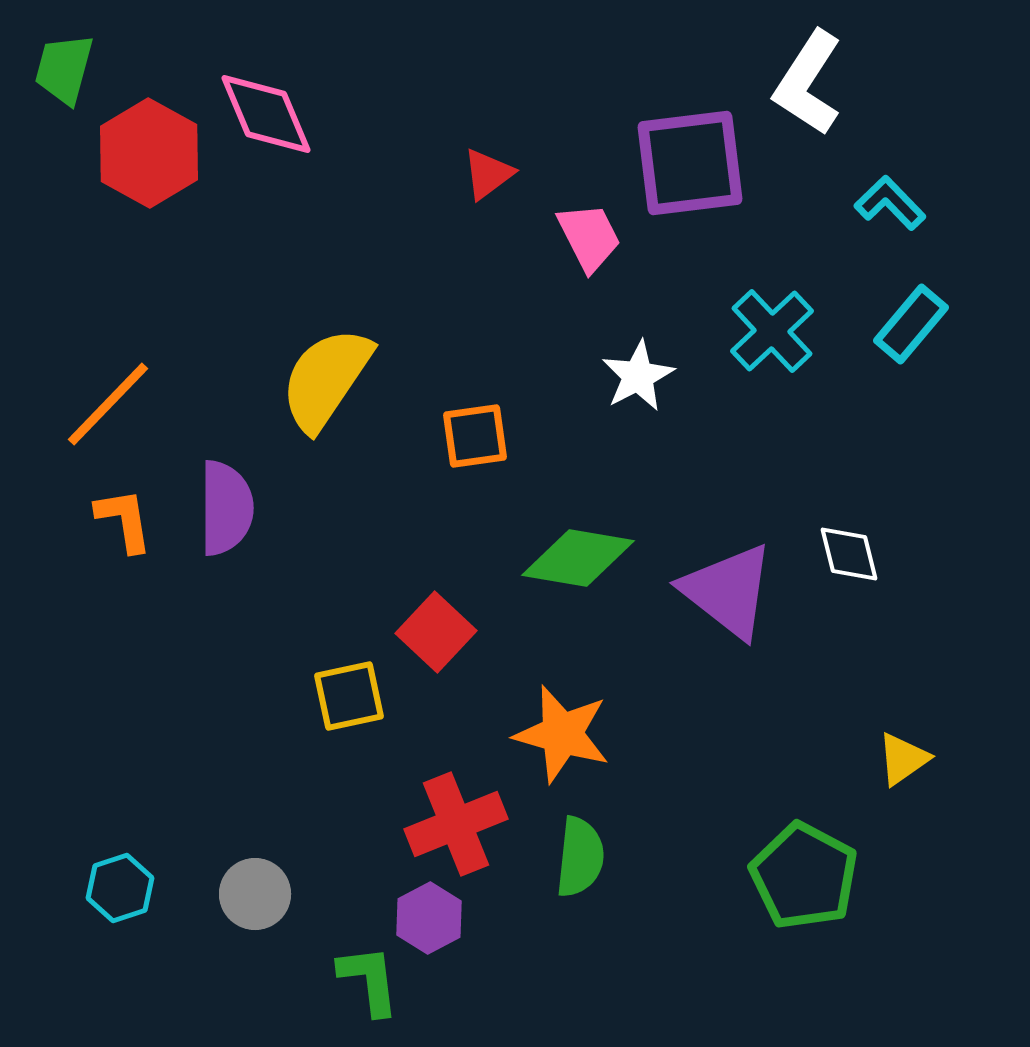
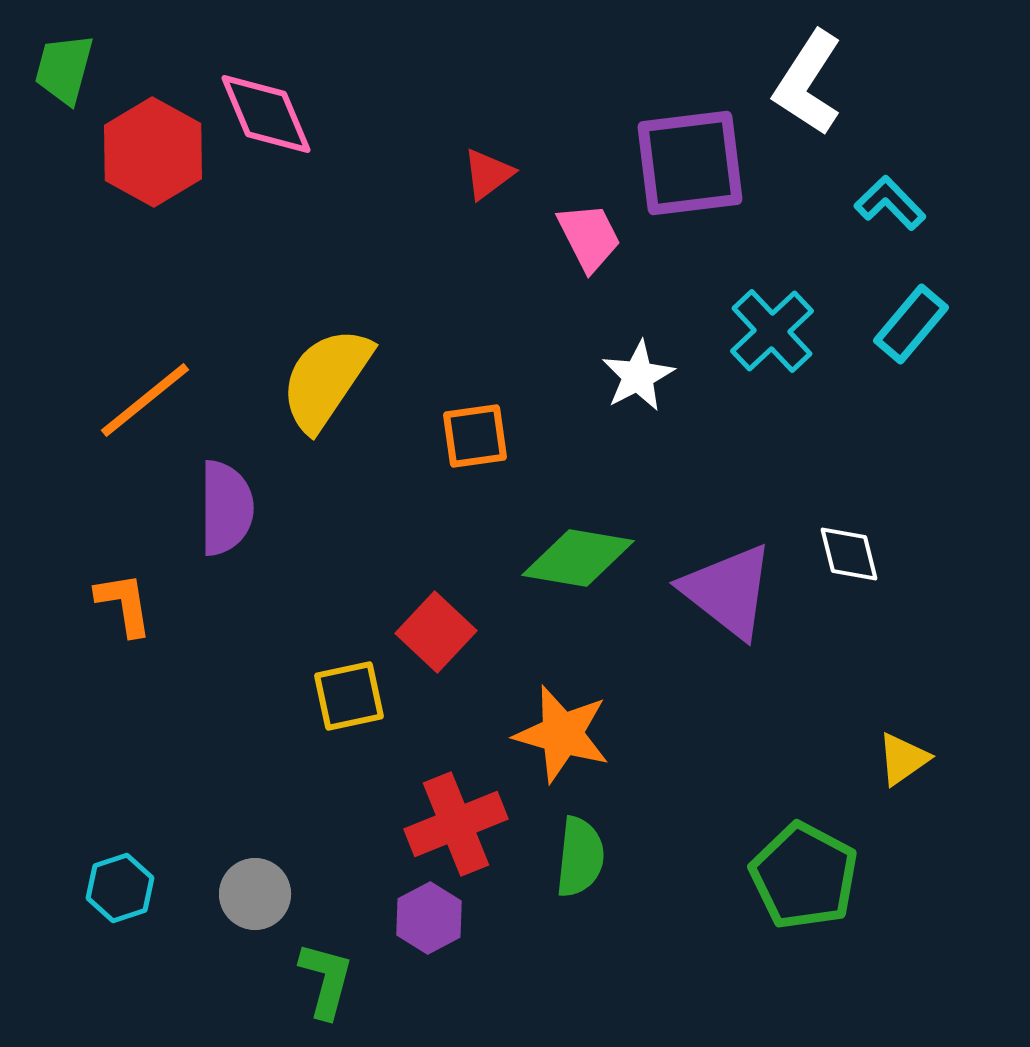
red hexagon: moved 4 px right, 1 px up
orange line: moved 37 px right, 4 px up; rotated 7 degrees clockwise
orange L-shape: moved 84 px down
green L-shape: moved 43 px left; rotated 22 degrees clockwise
